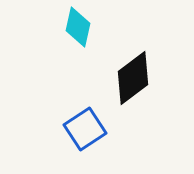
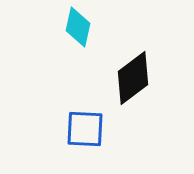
blue square: rotated 36 degrees clockwise
